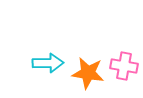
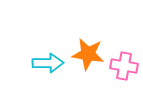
orange star: moved 19 px up
